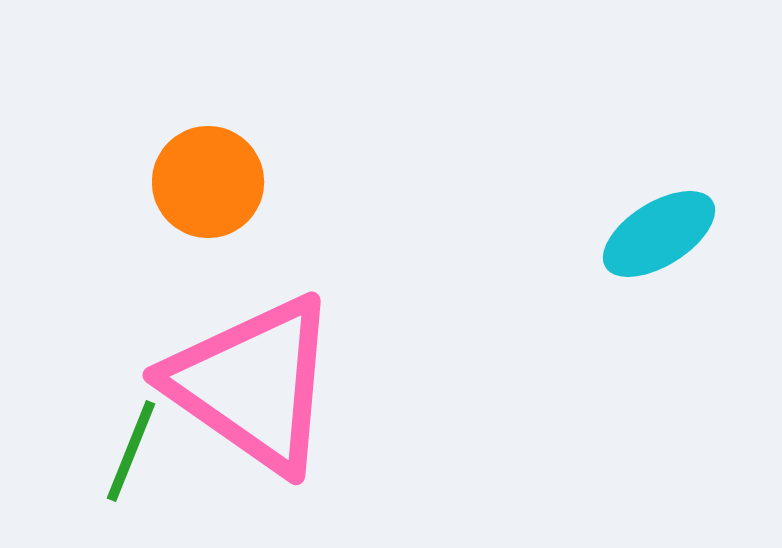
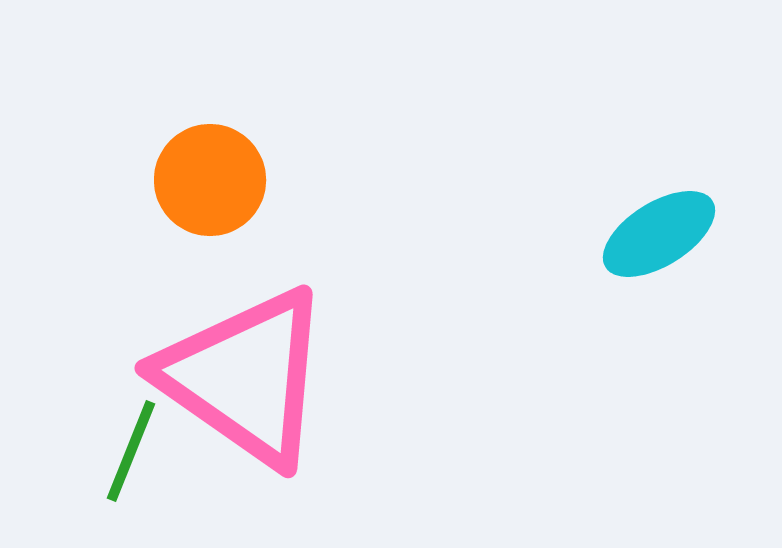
orange circle: moved 2 px right, 2 px up
pink triangle: moved 8 px left, 7 px up
